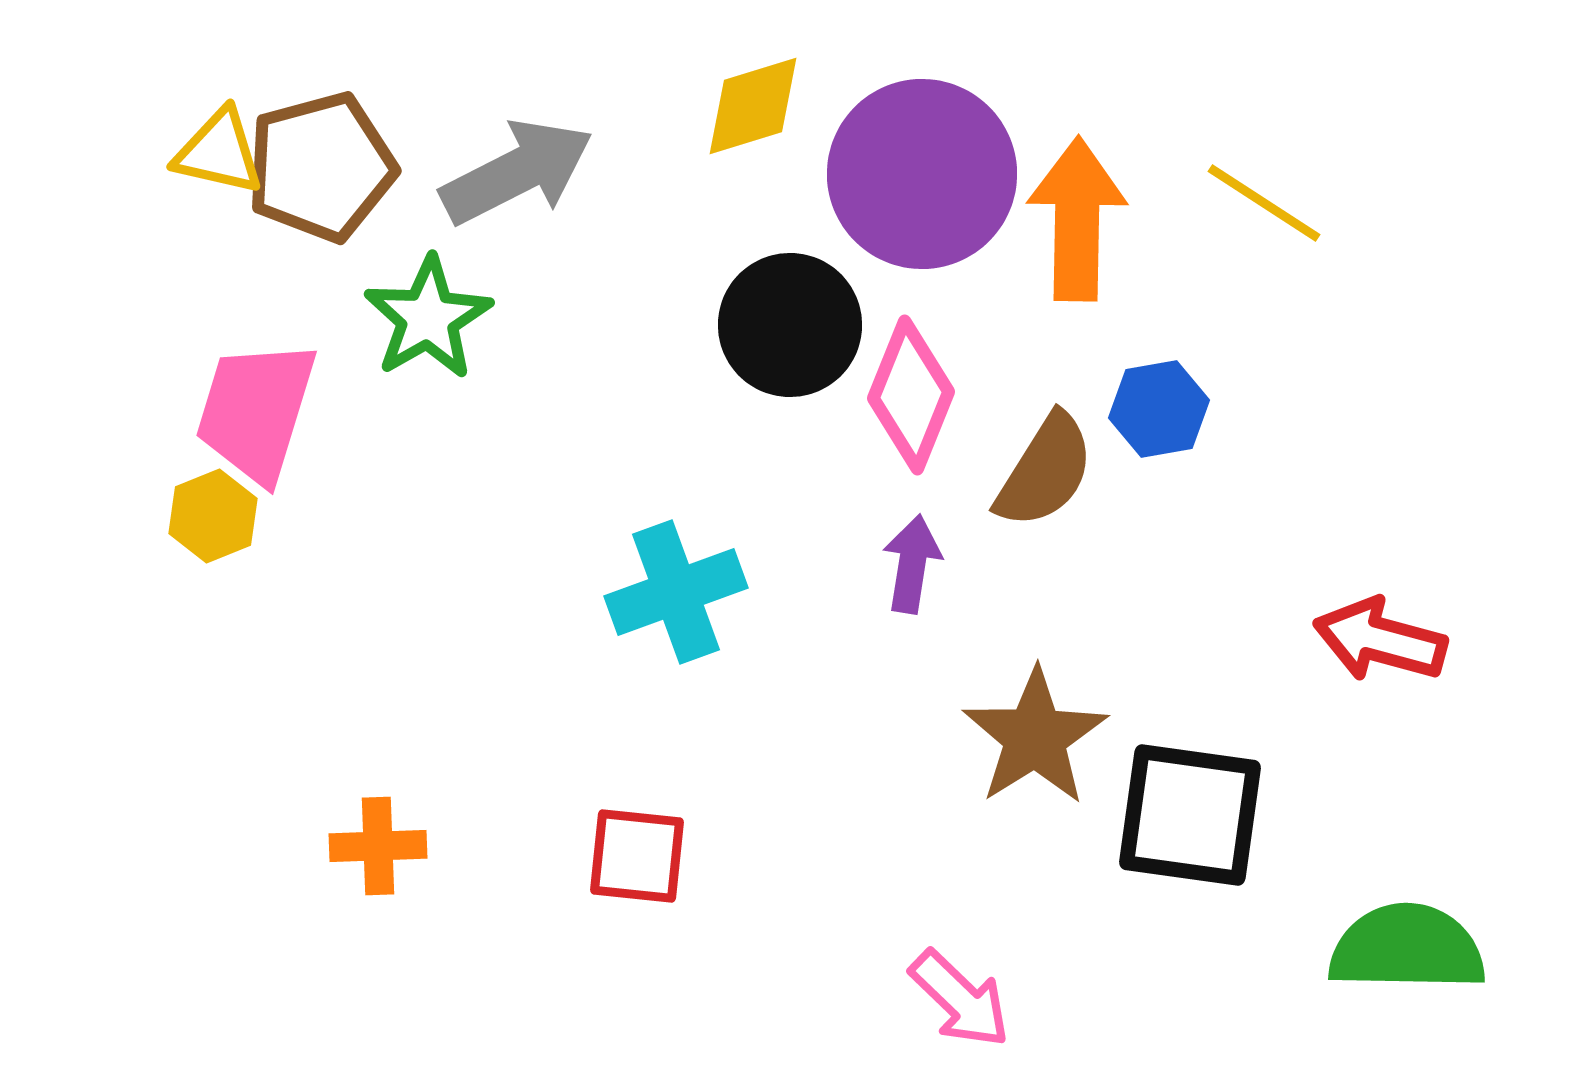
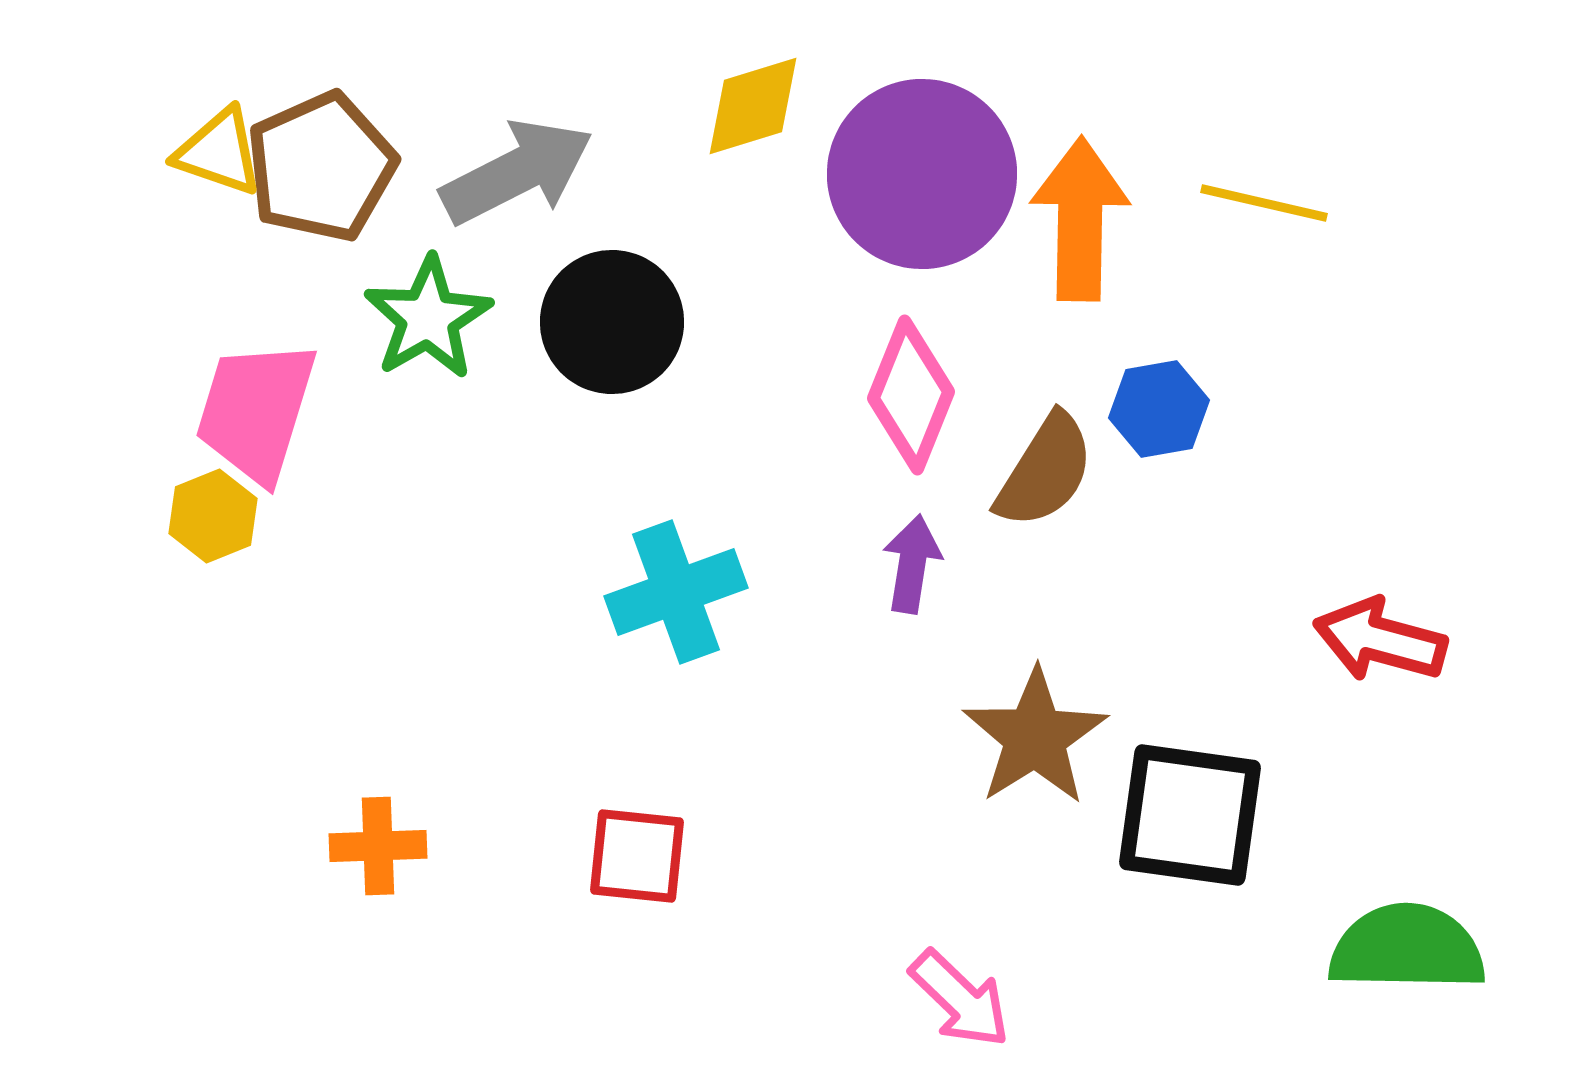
yellow triangle: rotated 6 degrees clockwise
brown pentagon: rotated 9 degrees counterclockwise
yellow line: rotated 20 degrees counterclockwise
orange arrow: moved 3 px right
black circle: moved 178 px left, 3 px up
